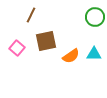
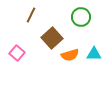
green circle: moved 14 px left
brown square: moved 6 px right, 3 px up; rotated 30 degrees counterclockwise
pink square: moved 5 px down
orange semicircle: moved 1 px left, 1 px up; rotated 18 degrees clockwise
